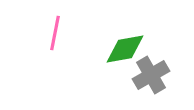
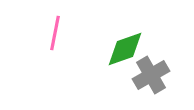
green diamond: rotated 9 degrees counterclockwise
